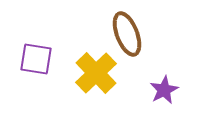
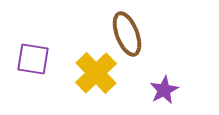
purple square: moved 3 px left
